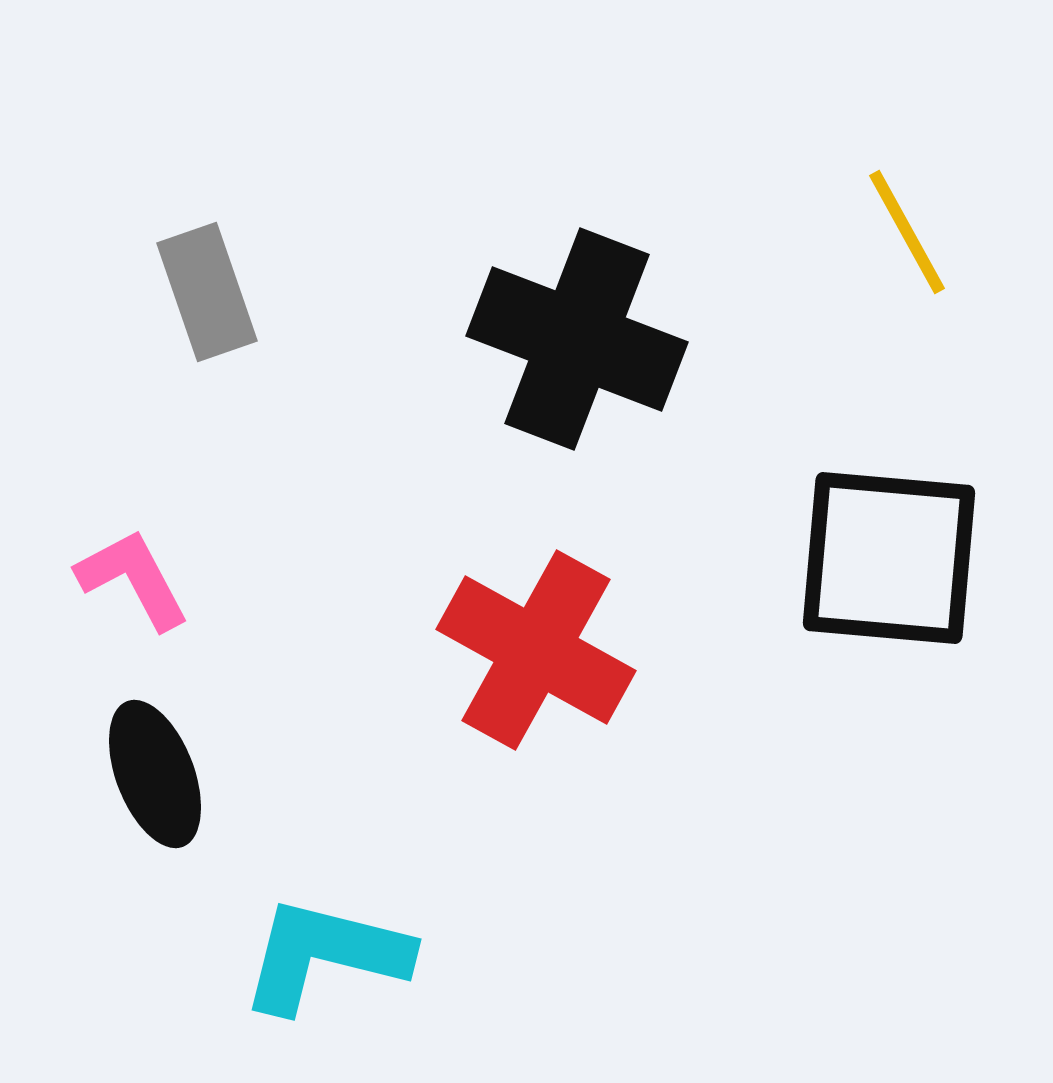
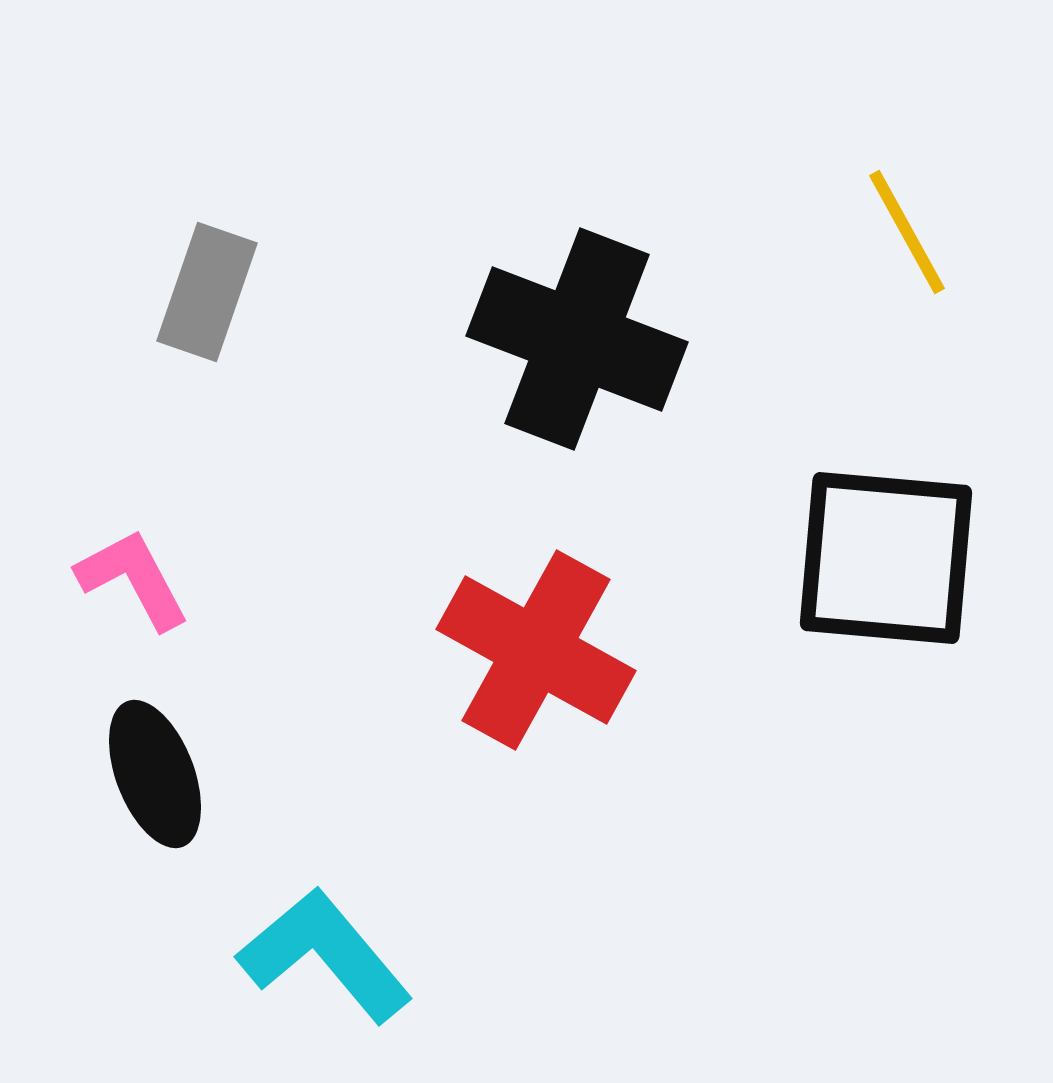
gray rectangle: rotated 38 degrees clockwise
black square: moved 3 px left
cyan L-shape: rotated 36 degrees clockwise
